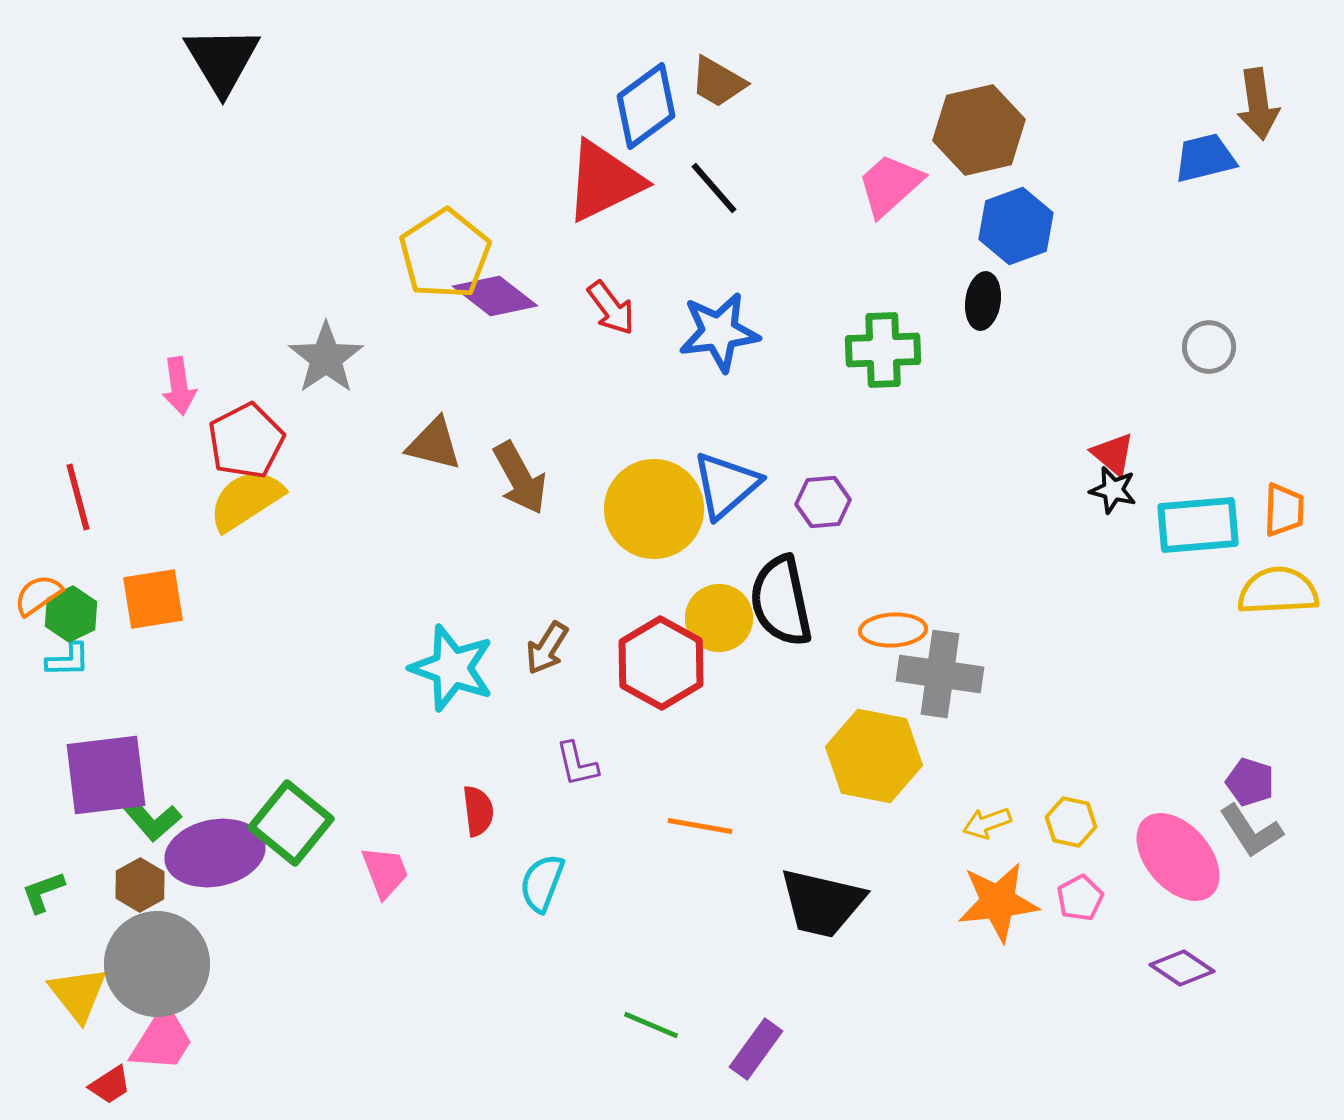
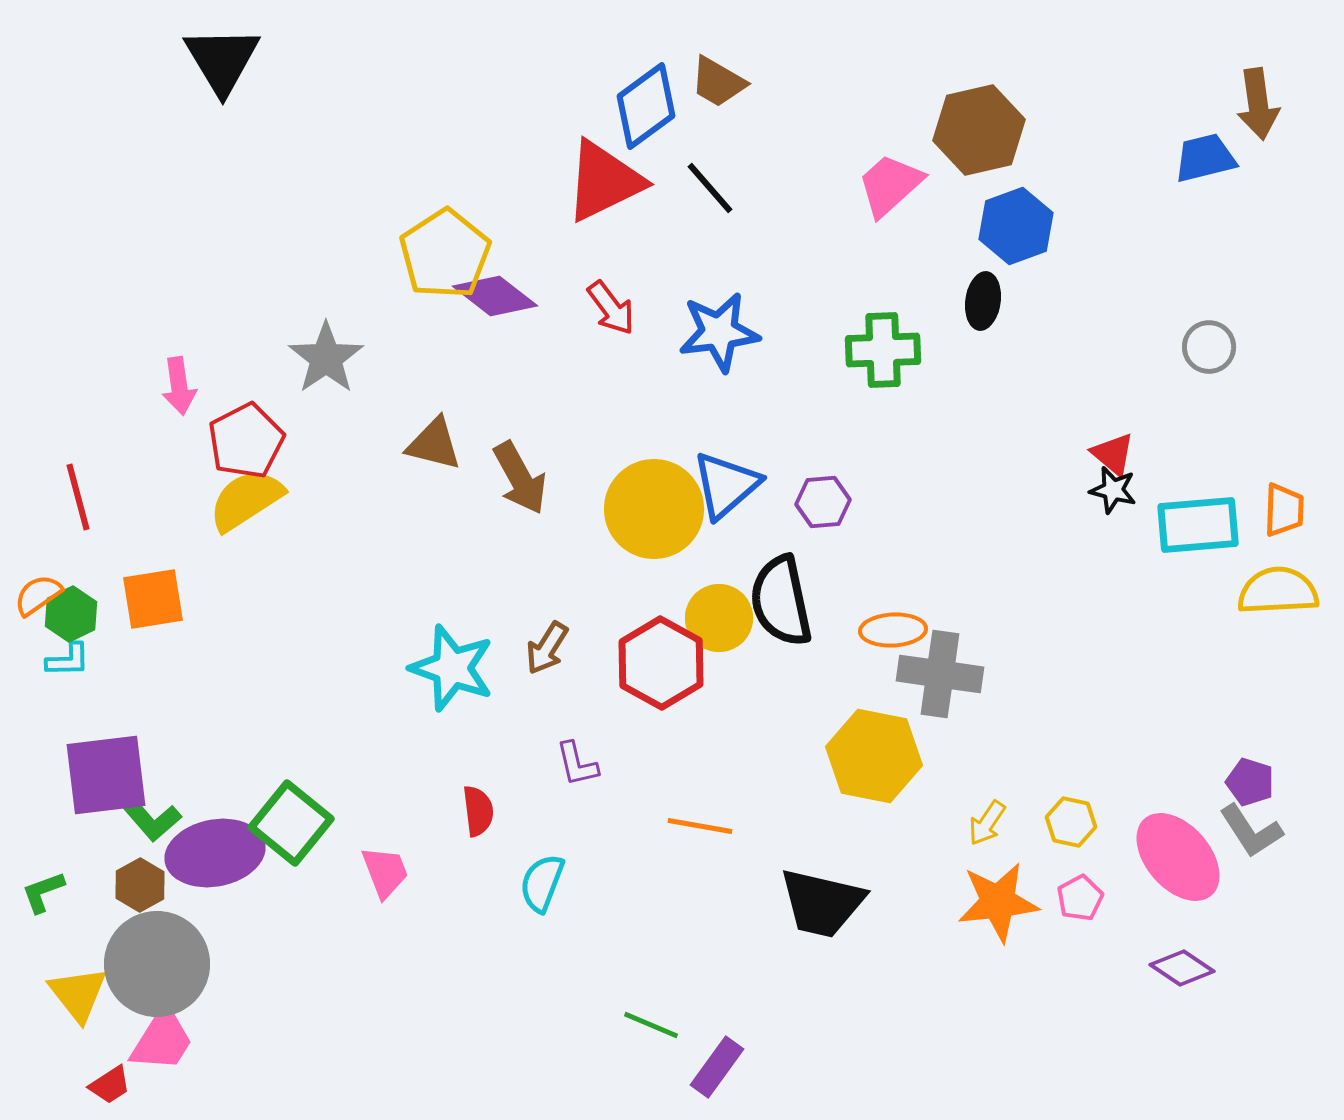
black line at (714, 188): moved 4 px left
yellow arrow at (987, 823): rotated 36 degrees counterclockwise
purple rectangle at (756, 1049): moved 39 px left, 18 px down
